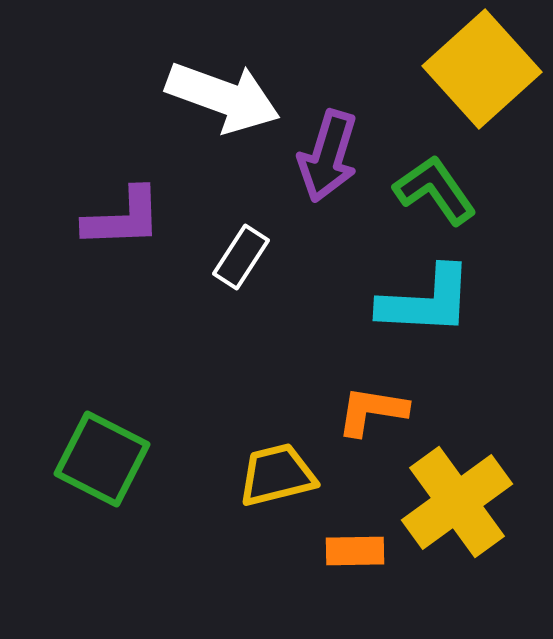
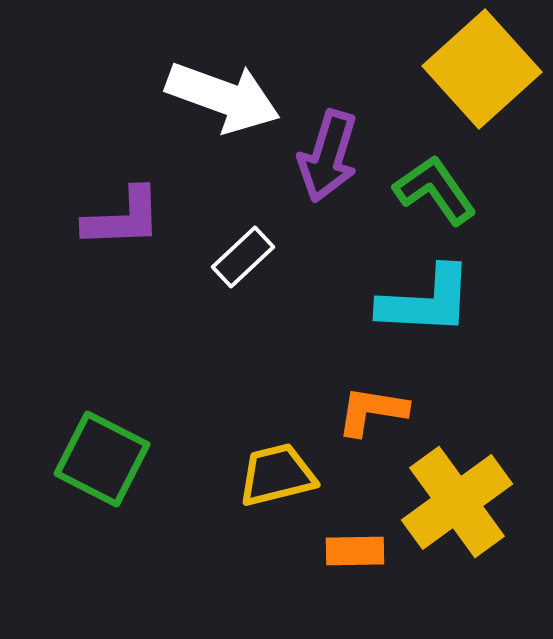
white rectangle: moved 2 px right; rotated 14 degrees clockwise
